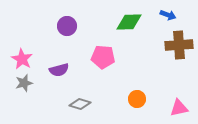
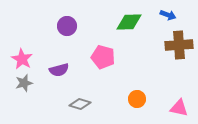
pink pentagon: rotated 10 degrees clockwise
pink triangle: rotated 24 degrees clockwise
